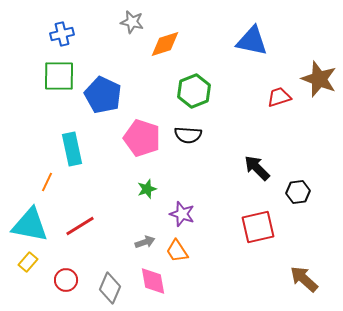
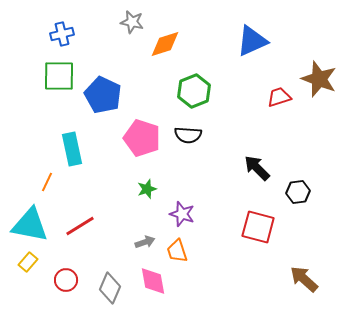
blue triangle: rotated 36 degrees counterclockwise
red square: rotated 28 degrees clockwise
orange trapezoid: rotated 15 degrees clockwise
